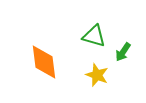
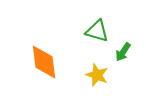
green triangle: moved 3 px right, 5 px up
